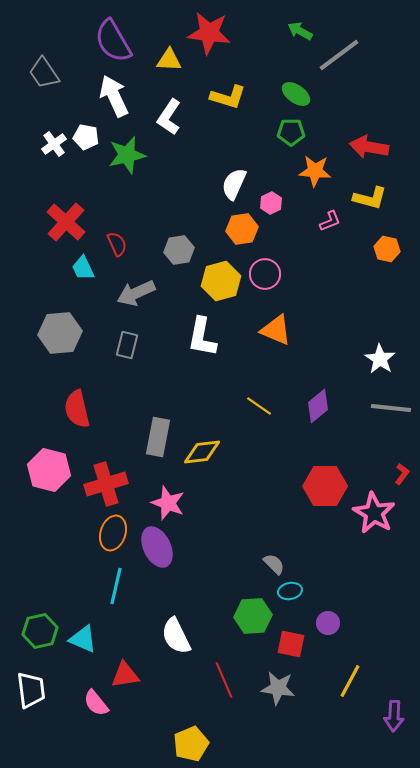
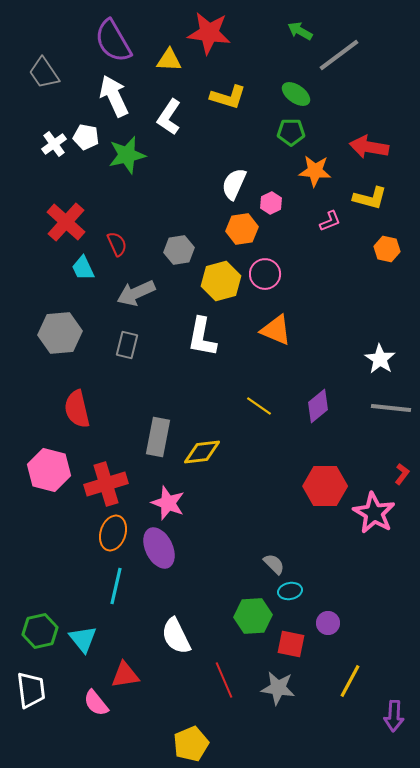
purple ellipse at (157, 547): moved 2 px right, 1 px down
cyan triangle at (83, 639): rotated 28 degrees clockwise
